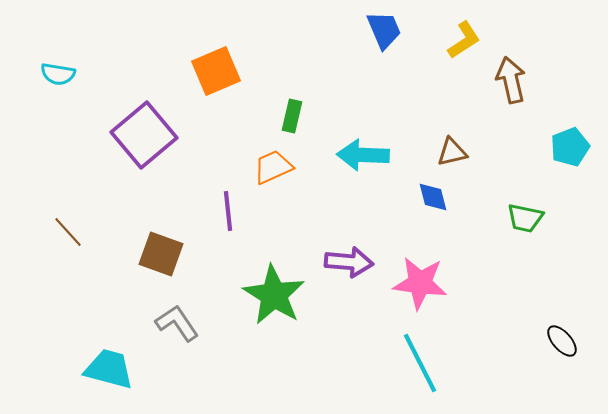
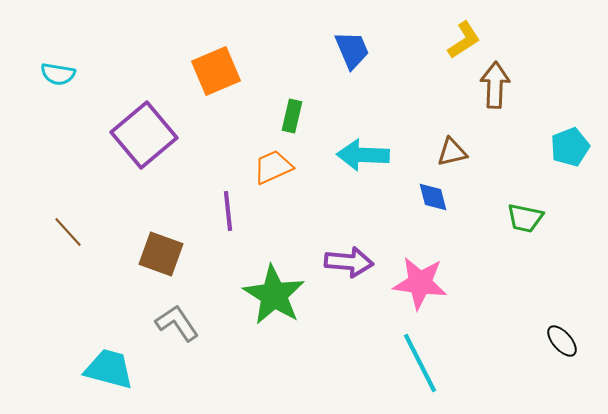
blue trapezoid: moved 32 px left, 20 px down
brown arrow: moved 16 px left, 5 px down; rotated 15 degrees clockwise
